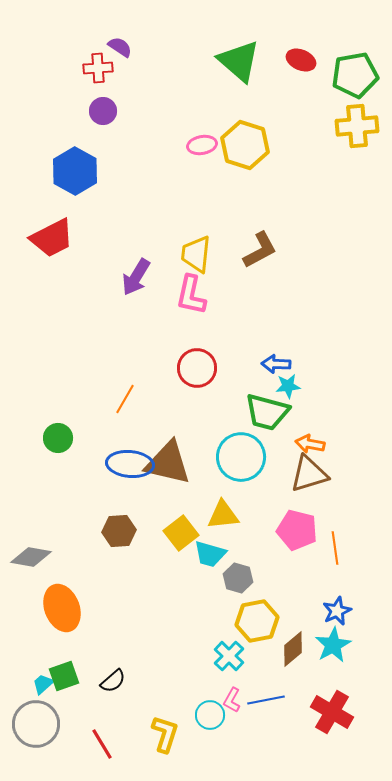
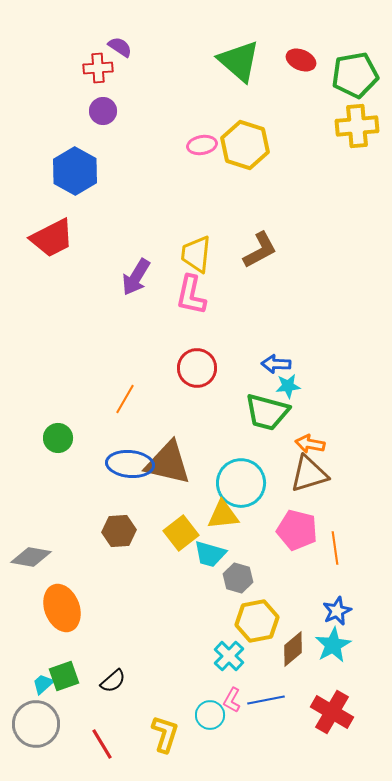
cyan circle at (241, 457): moved 26 px down
